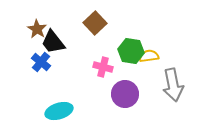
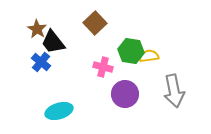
gray arrow: moved 1 px right, 6 px down
